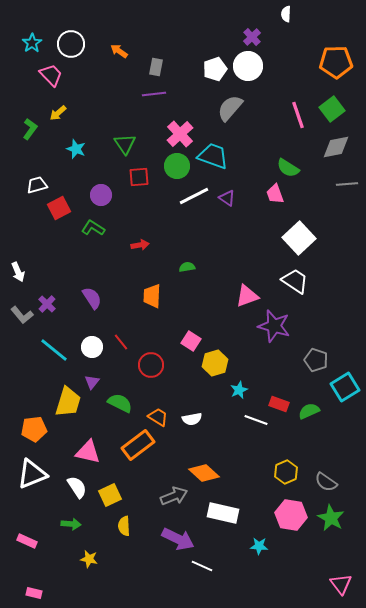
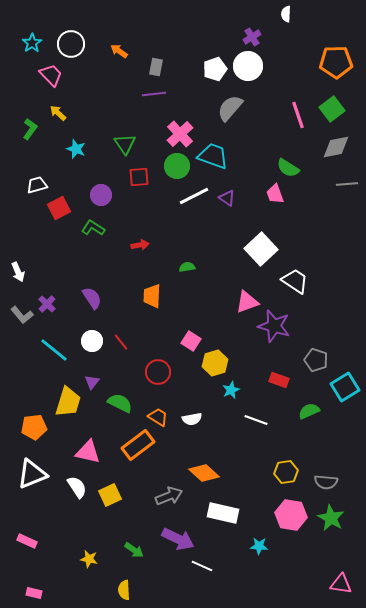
purple cross at (252, 37): rotated 12 degrees clockwise
yellow arrow at (58, 113): rotated 84 degrees clockwise
white square at (299, 238): moved 38 px left, 11 px down
pink triangle at (247, 296): moved 6 px down
white circle at (92, 347): moved 6 px up
red circle at (151, 365): moved 7 px right, 7 px down
cyan star at (239, 390): moved 8 px left
red rectangle at (279, 404): moved 24 px up
orange pentagon at (34, 429): moved 2 px up
yellow hexagon at (286, 472): rotated 15 degrees clockwise
gray semicircle at (326, 482): rotated 30 degrees counterclockwise
gray arrow at (174, 496): moved 5 px left
green arrow at (71, 524): moved 63 px right, 26 px down; rotated 30 degrees clockwise
yellow semicircle at (124, 526): moved 64 px down
pink triangle at (341, 584): rotated 45 degrees counterclockwise
